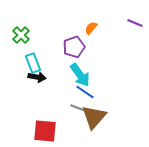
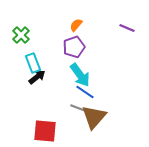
purple line: moved 8 px left, 5 px down
orange semicircle: moved 15 px left, 3 px up
black arrow: rotated 48 degrees counterclockwise
